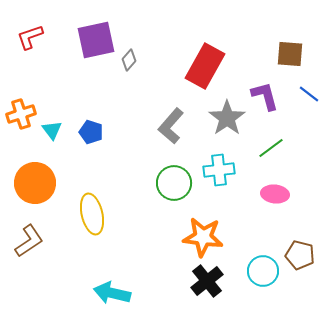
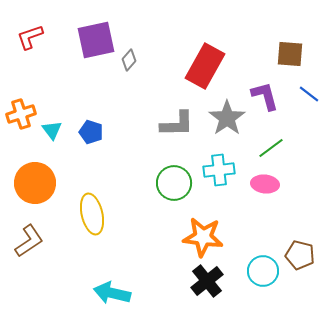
gray L-shape: moved 6 px right, 2 px up; rotated 132 degrees counterclockwise
pink ellipse: moved 10 px left, 10 px up
